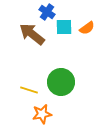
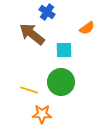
cyan square: moved 23 px down
orange star: rotated 12 degrees clockwise
